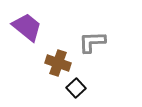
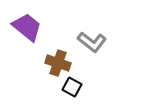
gray L-shape: rotated 140 degrees counterclockwise
black square: moved 4 px left, 1 px up; rotated 18 degrees counterclockwise
